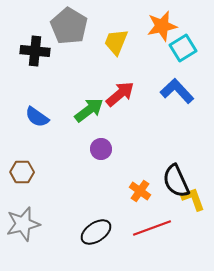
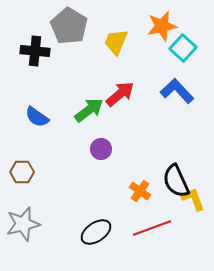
cyan square: rotated 16 degrees counterclockwise
